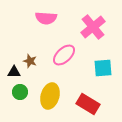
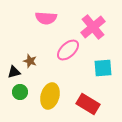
pink ellipse: moved 4 px right, 5 px up
black triangle: rotated 16 degrees counterclockwise
